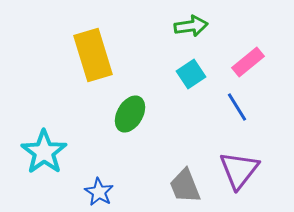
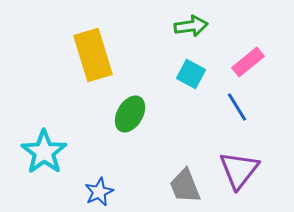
cyan square: rotated 28 degrees counterclockwise
blue star: rotated 16 degrees clockwise
